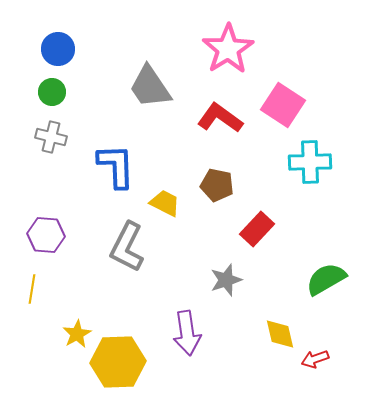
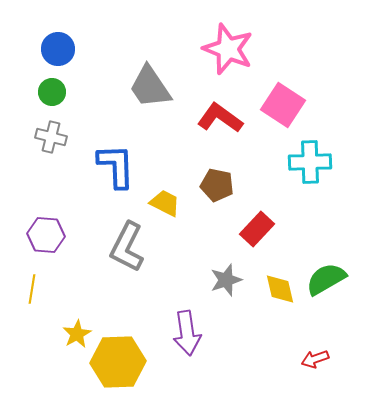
pink star: rotated 18 degrees counterclockwise
yellow diamond: moved 45 px up
